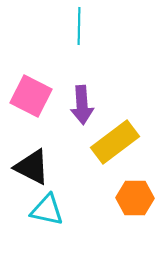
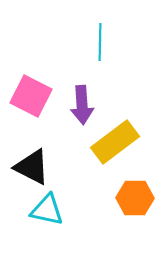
cyan line: moved 21 px right, 16 px down
